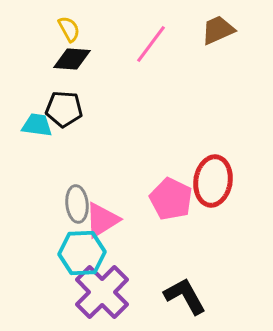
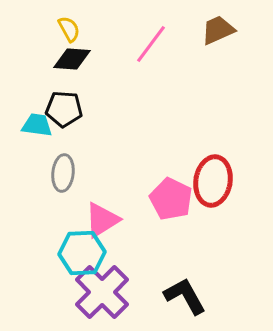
gray ellipse: moved 14 px left, 31 px up; rotated 12 degrees clockwise
